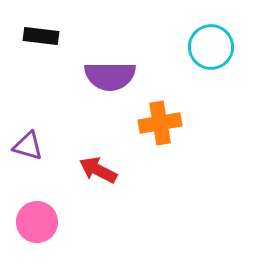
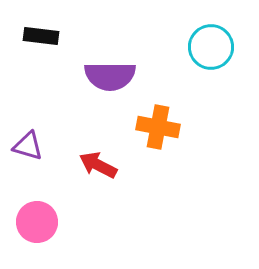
orange cross: moved 2 px left, 4 px down; rotated 21 degrees clockwise
red arrow: moved 5 px up
